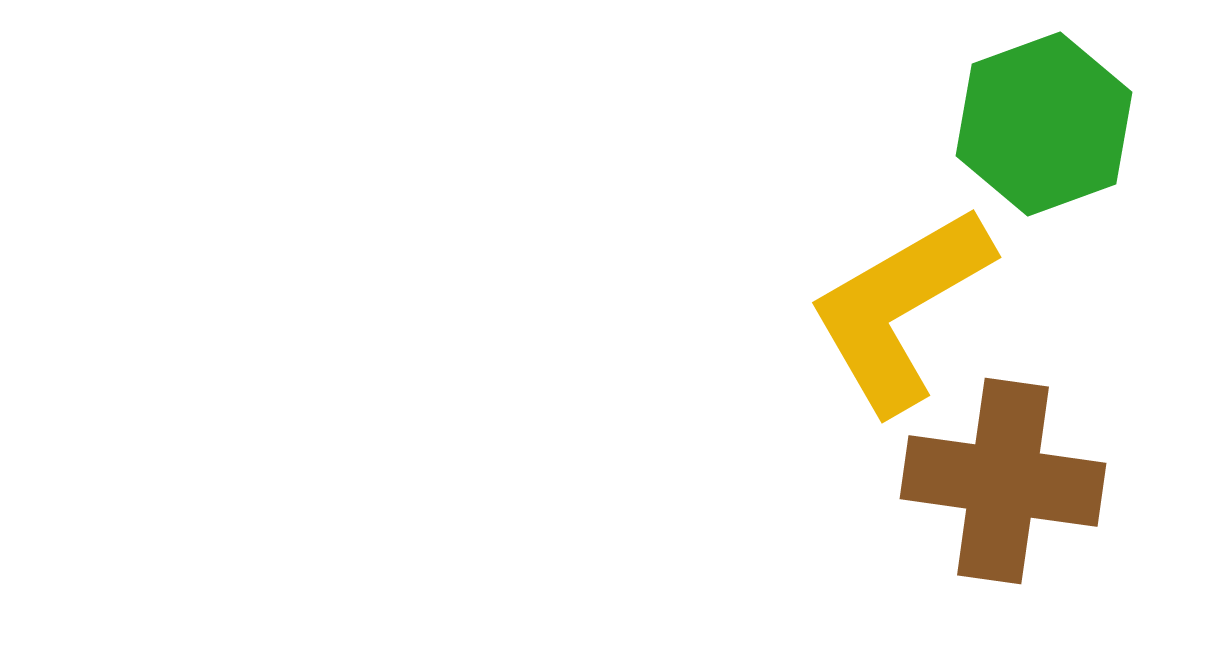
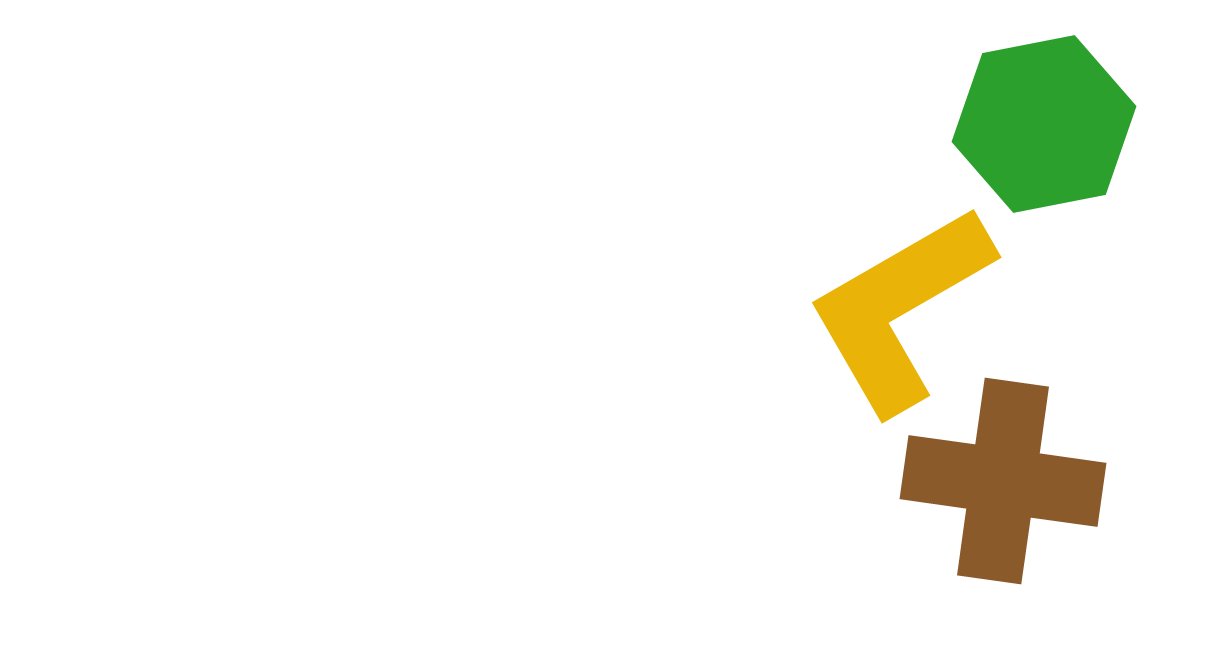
green hexagon: rotated 9 degrees clockwise
